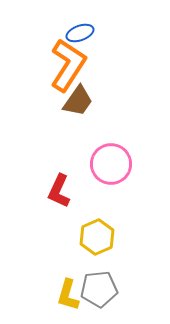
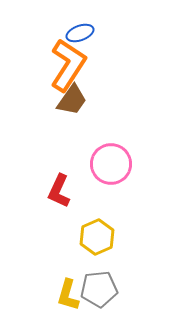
brown trapezoid: moved 6 px left, 1 px up
